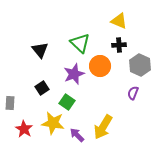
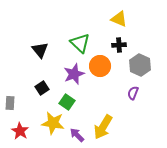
yellow triangle: moved 2 px up
red star: moved 4 px left, 2 px down
